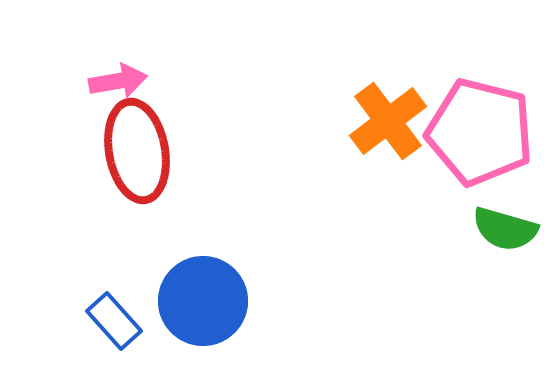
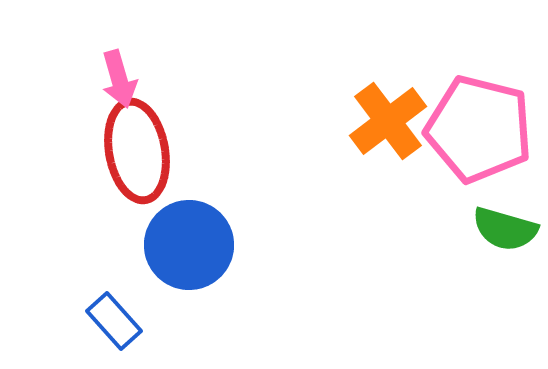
pink arrow: moved 1 px right, 2 px up; rotated 84 degrees clockwise
pink pentagon: moved 1 px left, 3 px up
blue circle: moved 14 px left, 56 px up
